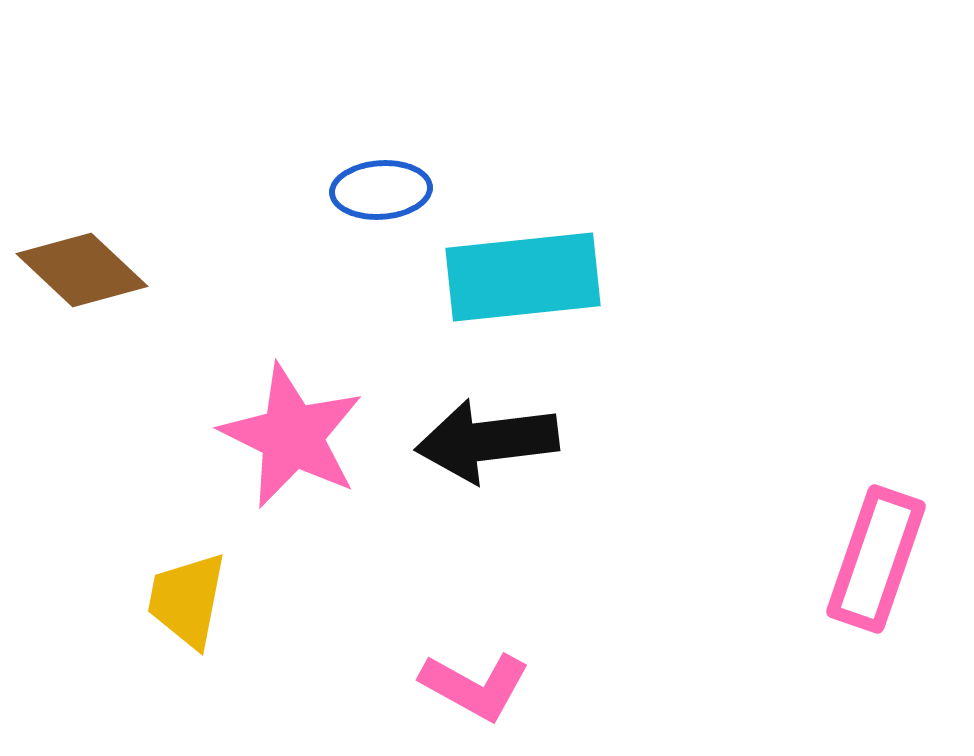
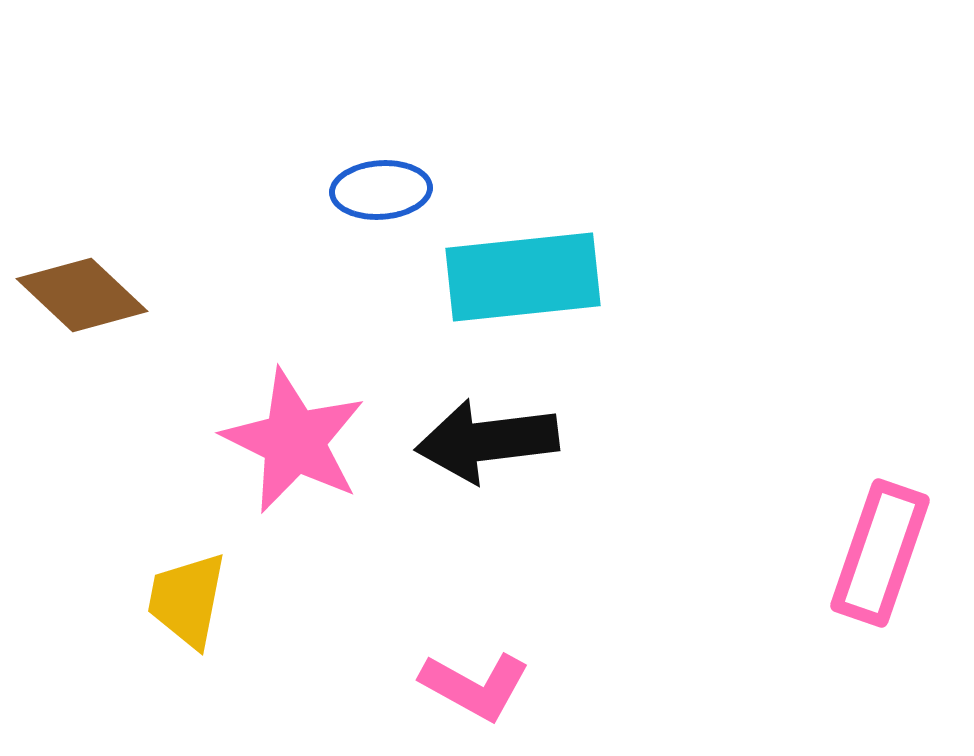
brown diamond: moved 25 px down
pink star: moved 2 px right, 5 px down
pink rectangle: moved 4 px right, 6 px up
